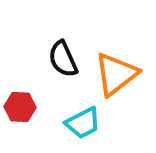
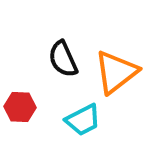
orange triangle: moved 2 px up
cyan trapezoid: moved 3 px up
